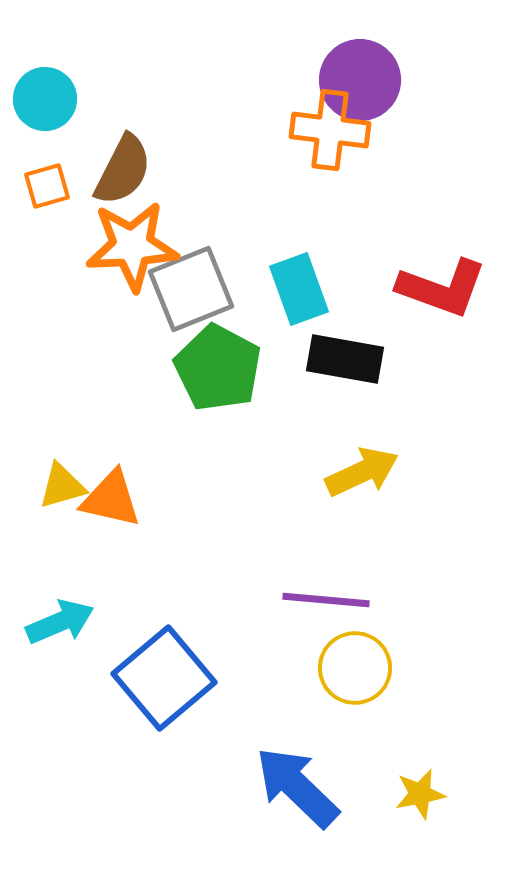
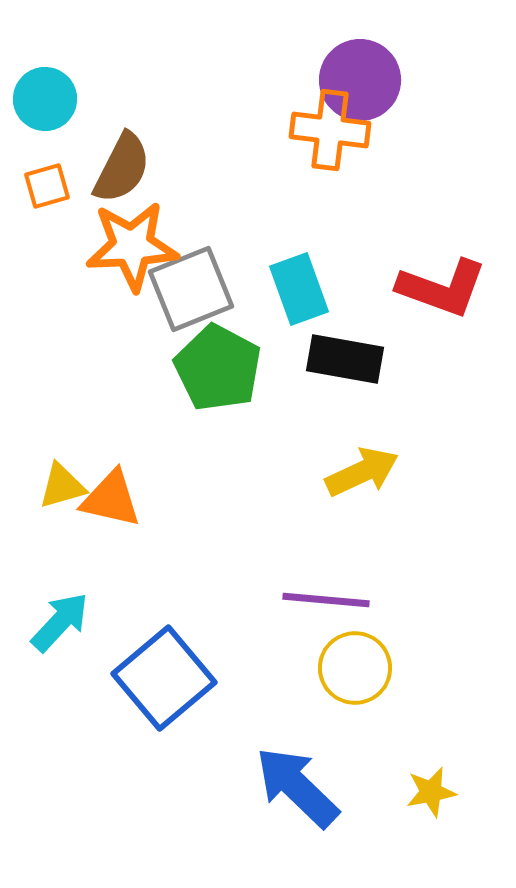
brown semicircle: moved 1 px left, 2 px up
cyan arrow: rotated 24 degrees counterclockwise
yellow star: moved 11 px right, 2 px up
